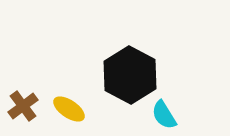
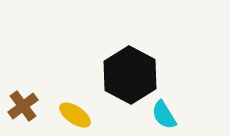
yellow ellipse: moved 6 px right, 6 px down
